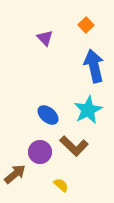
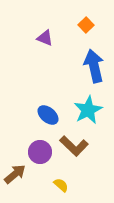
purple triangle: rotated 24 degrees counterclockwise
